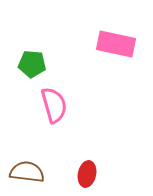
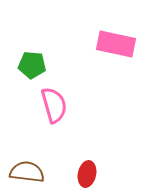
green pentagon: moved 1 px down
